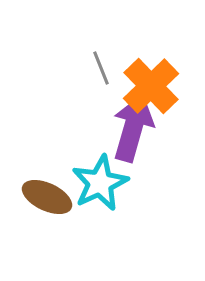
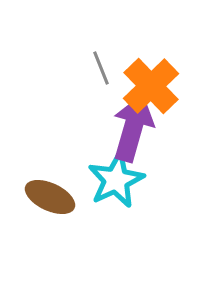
cyan star: moved 16 px right, 3 px up
brown ellipse: moved 3 px right
